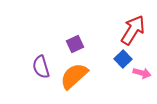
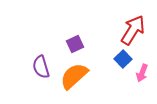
pink arrow: rotated 96 degrees clockwise
